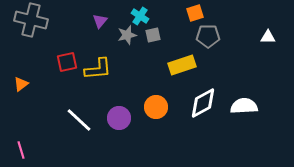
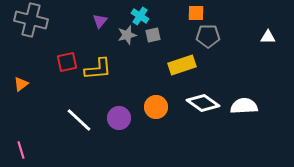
orange square: moved 1 px right; rotated 18 degrees clockwise
white diamond: rotated 64 degrees clockwise
